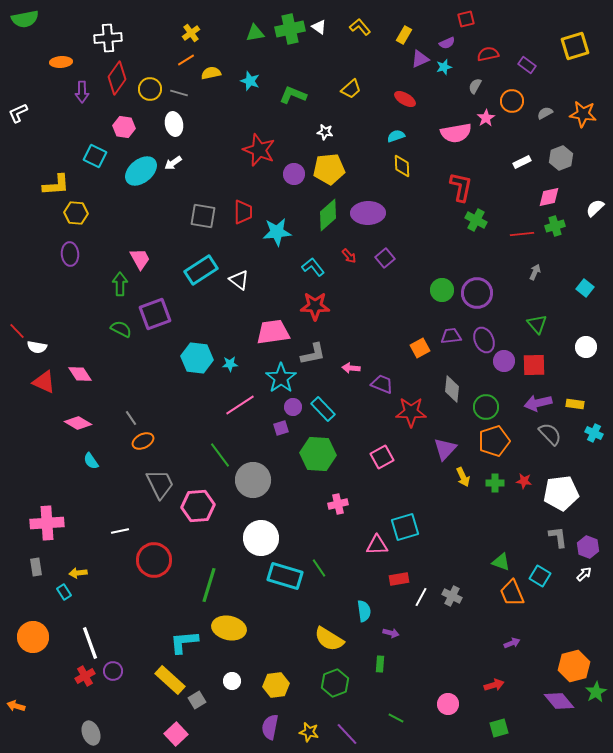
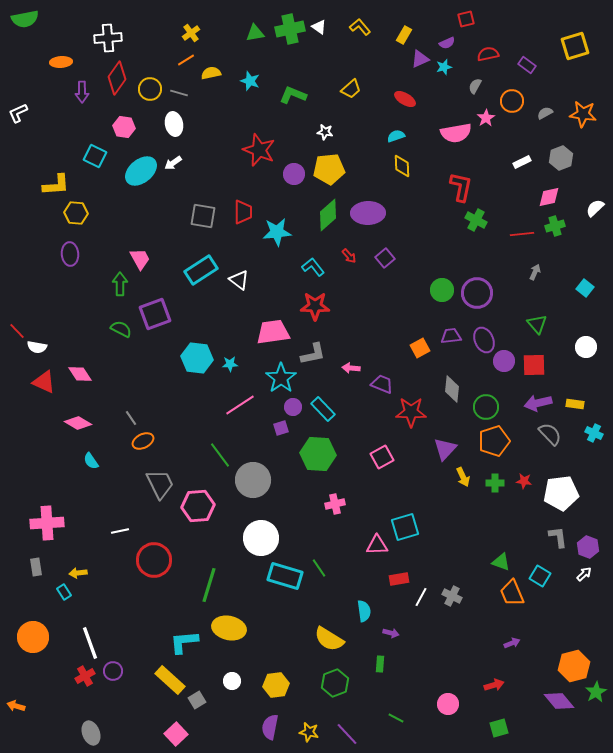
pink cross at (338, 504): moved 3 px left
